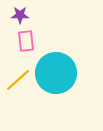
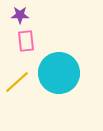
cyan circle: moved 3 px right
yellow line: moved 1 px left, 2 px down
